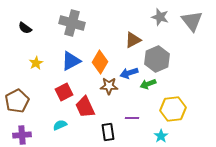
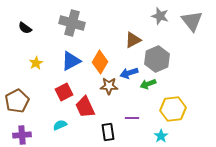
gray star: moved 1 px up
